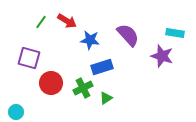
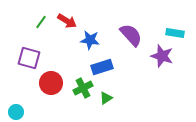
purple semicircle: moved 3 px right
